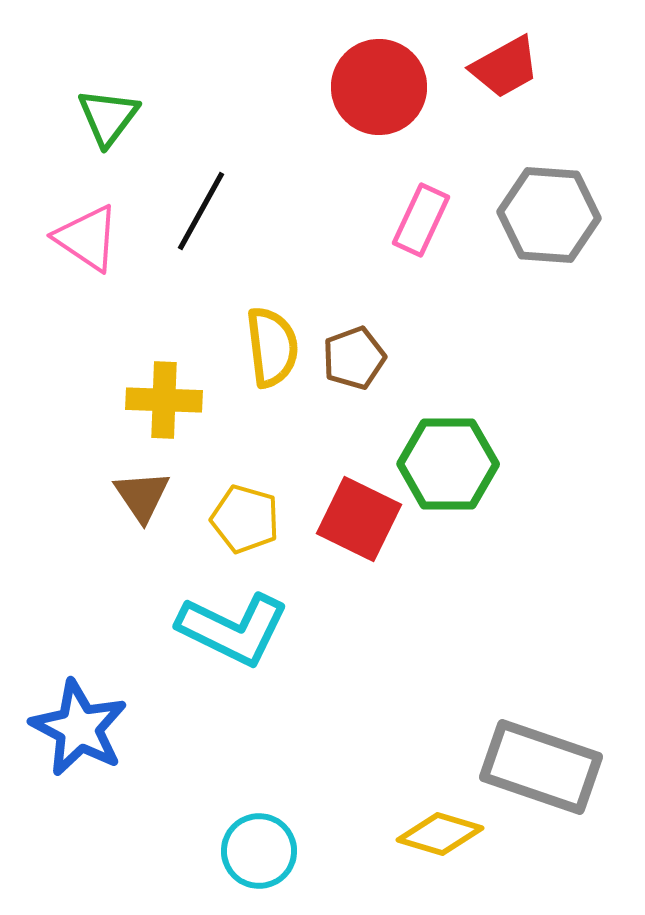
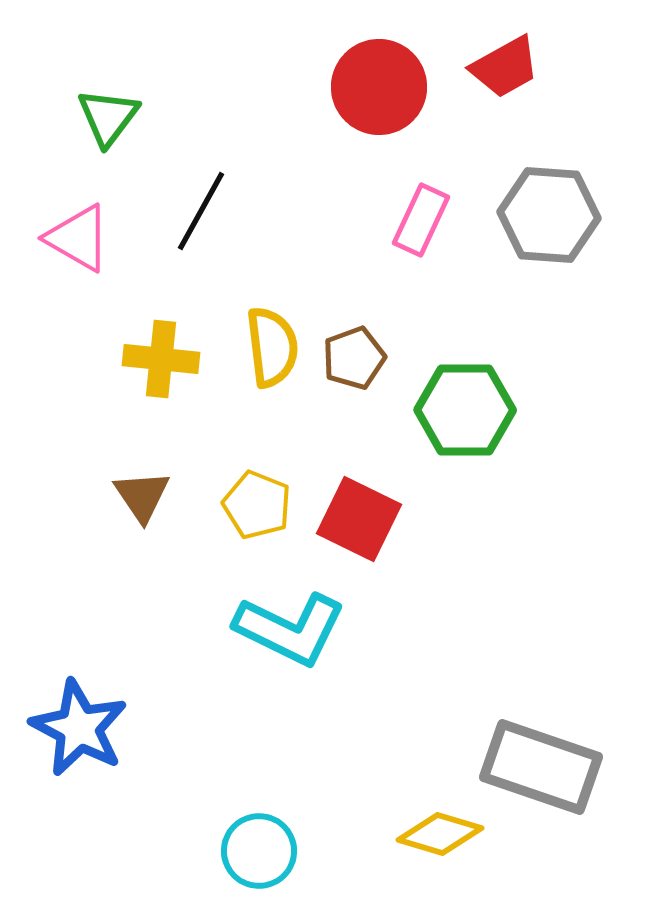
pink triangle: moved 9 px left; rotated 4 degrees counterclockwise
yellow cross: moved 3 px left, 41 px up; rotated 4 degrees clockwise
green hexagon: moved 17 px right, 54 px up
yellow pentagon: moved 12 px right, 14 px up; rotated 6 degrees clockwise
cyan L-shape: moved 57 px right
